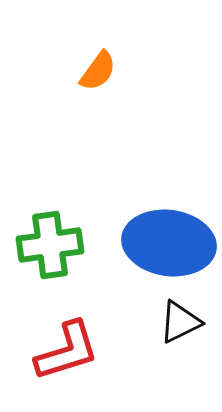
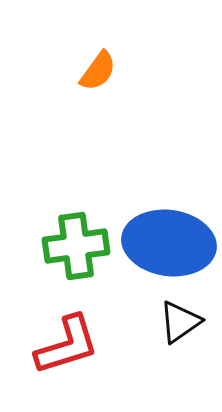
green cross: moved 26 px right, 1 px down
black triangle: rotated 9 degrees counterclockwise
red L-shape: moved 6 px up
